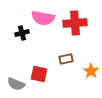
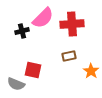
pink semicircle: rotated 55 degrees counterclockwise
red cross: moved 3 px left, 1 px down
black cross: moved 2 px up
brown rectangle: moved 3 px right, 3 px up
red square: moved 6 px left, 4 px up
